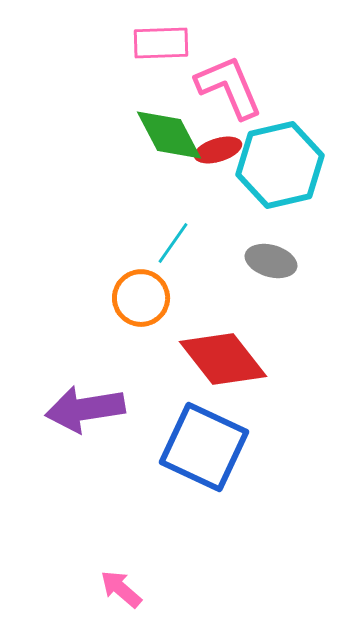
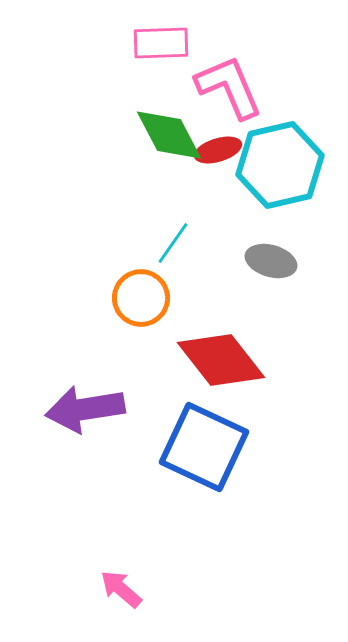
red diamond: moved 2 px left, 1 px down
